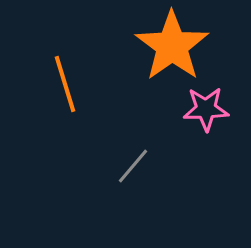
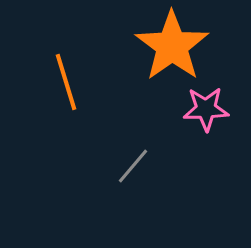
orange line: moved 1 px right, 2 px up
